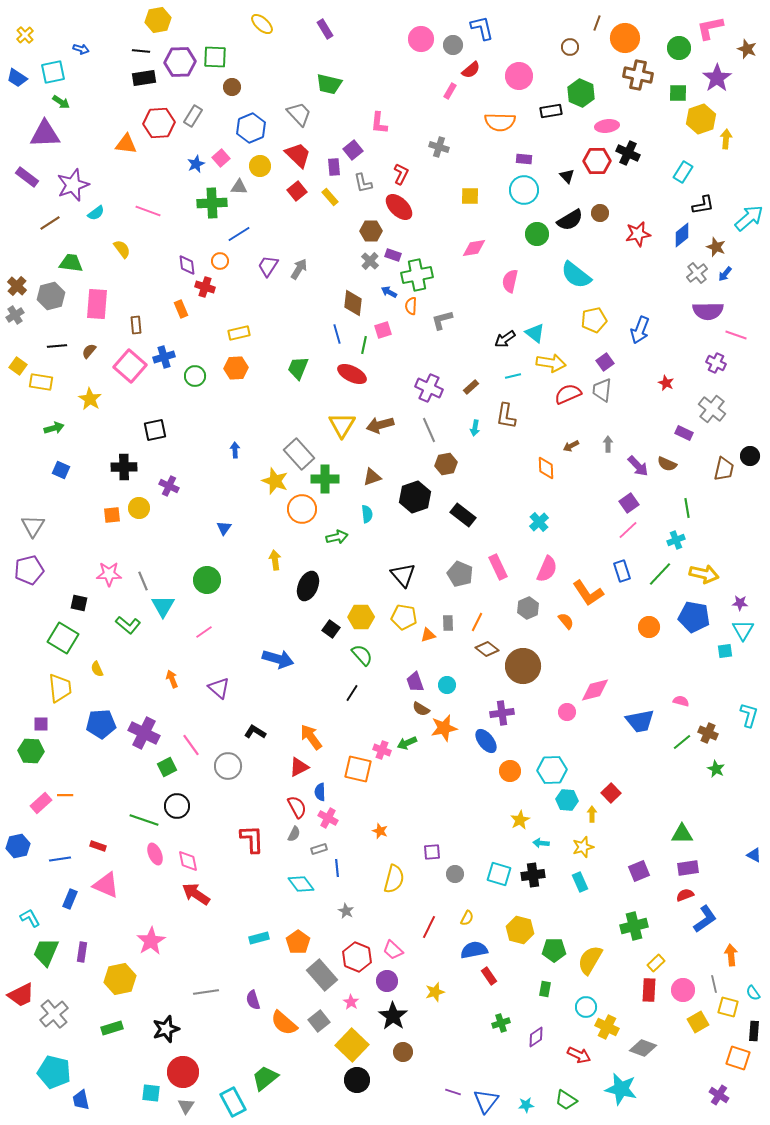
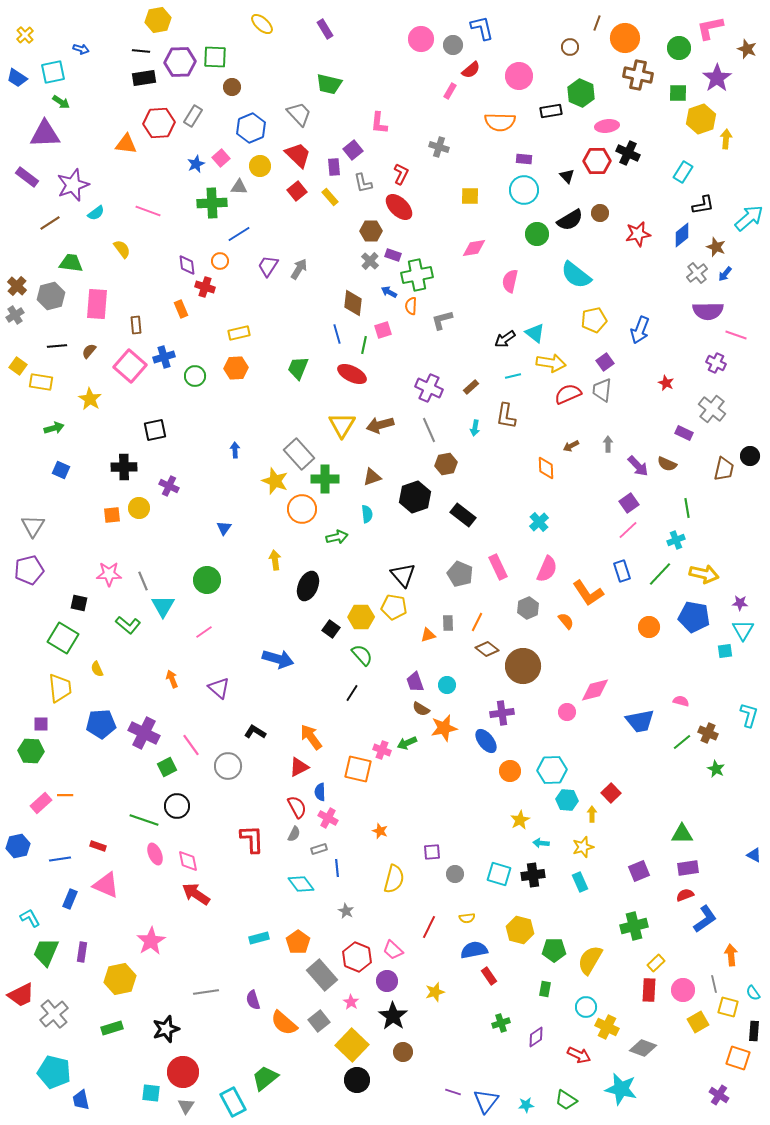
yellow pentagon at (404, 617): moved 10 px left, 10 px up
yellow semicircle at (467, 918): rotated 56 degrees clockwise
